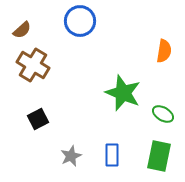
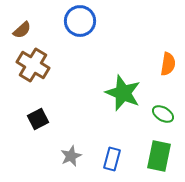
orange semicircle: moved 4 px right, 13 px down
blue rectangle: moved 4 px down; rotated 15 degrees clockwise
